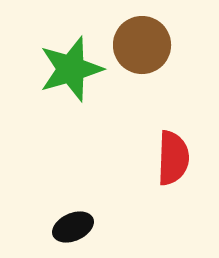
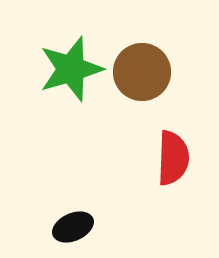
brown circle: moved 27 px down
